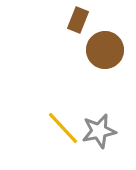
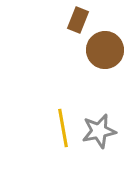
yellow line: rotated 33 degrees clockwise
